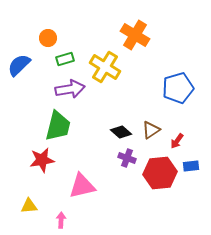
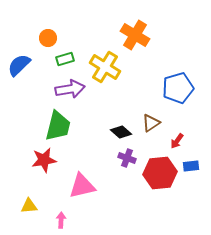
brown triangle: moved 7 px up
red star: moved 2 px right
